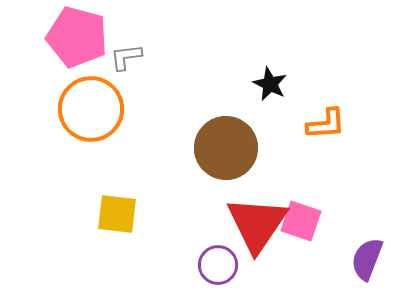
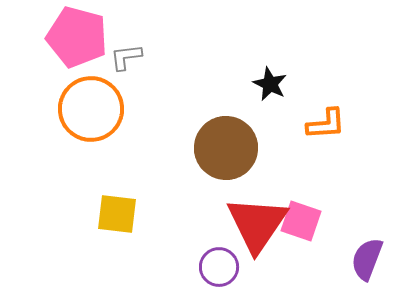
purple circle: moved 1 px right, 2 px down
